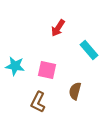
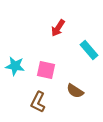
pink square: moved 1 px left
brown semicircle: rotated 72 degrees counterclockwise
